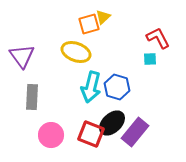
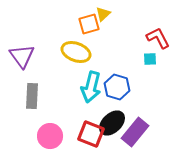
yellow triangle: moved 3 px up
gray rectangle: moved 1 px up
pink circle: moved 1 px left, 1 px down
